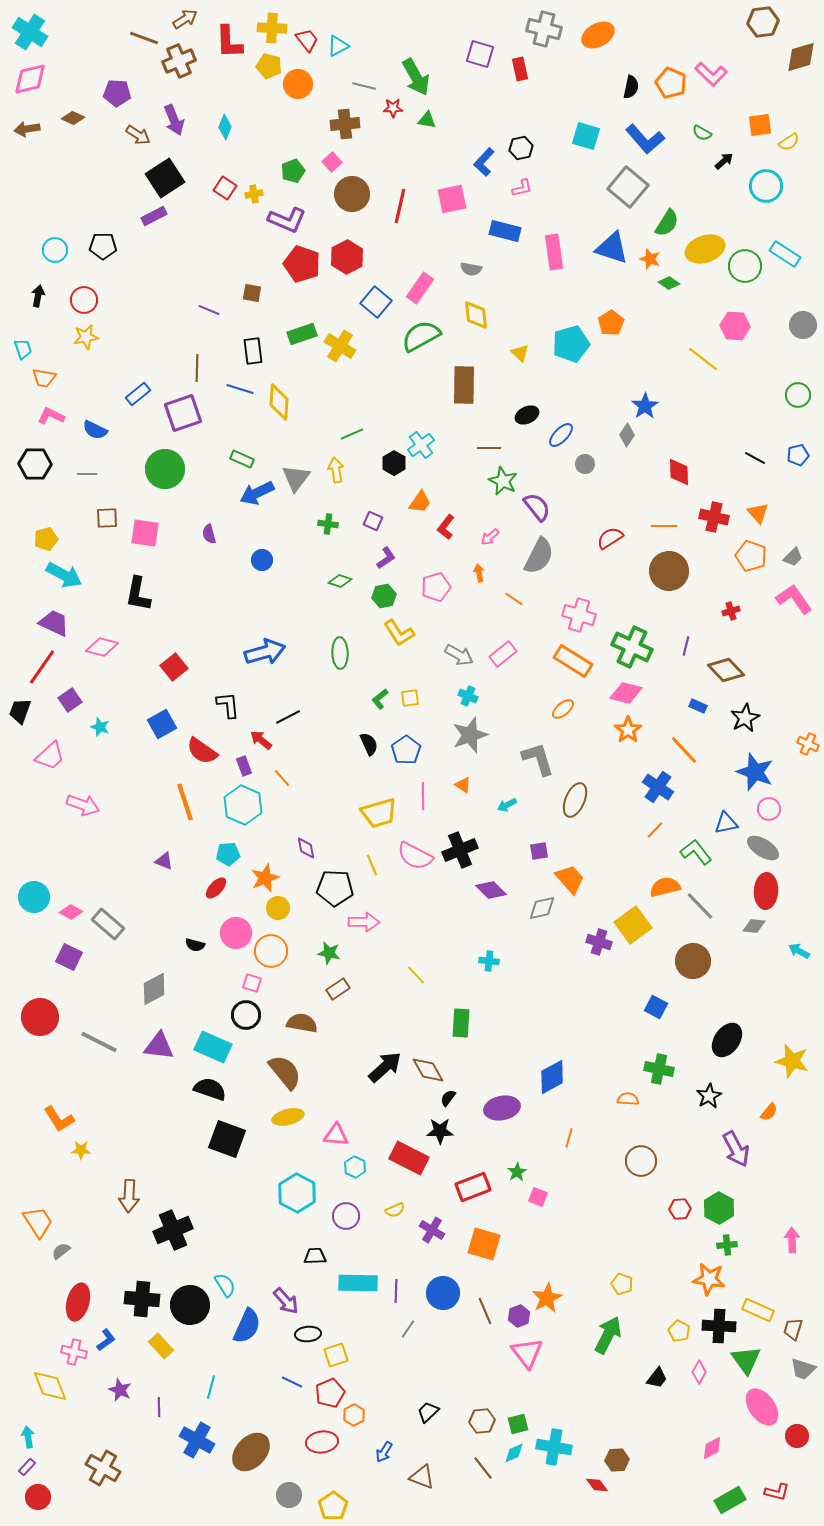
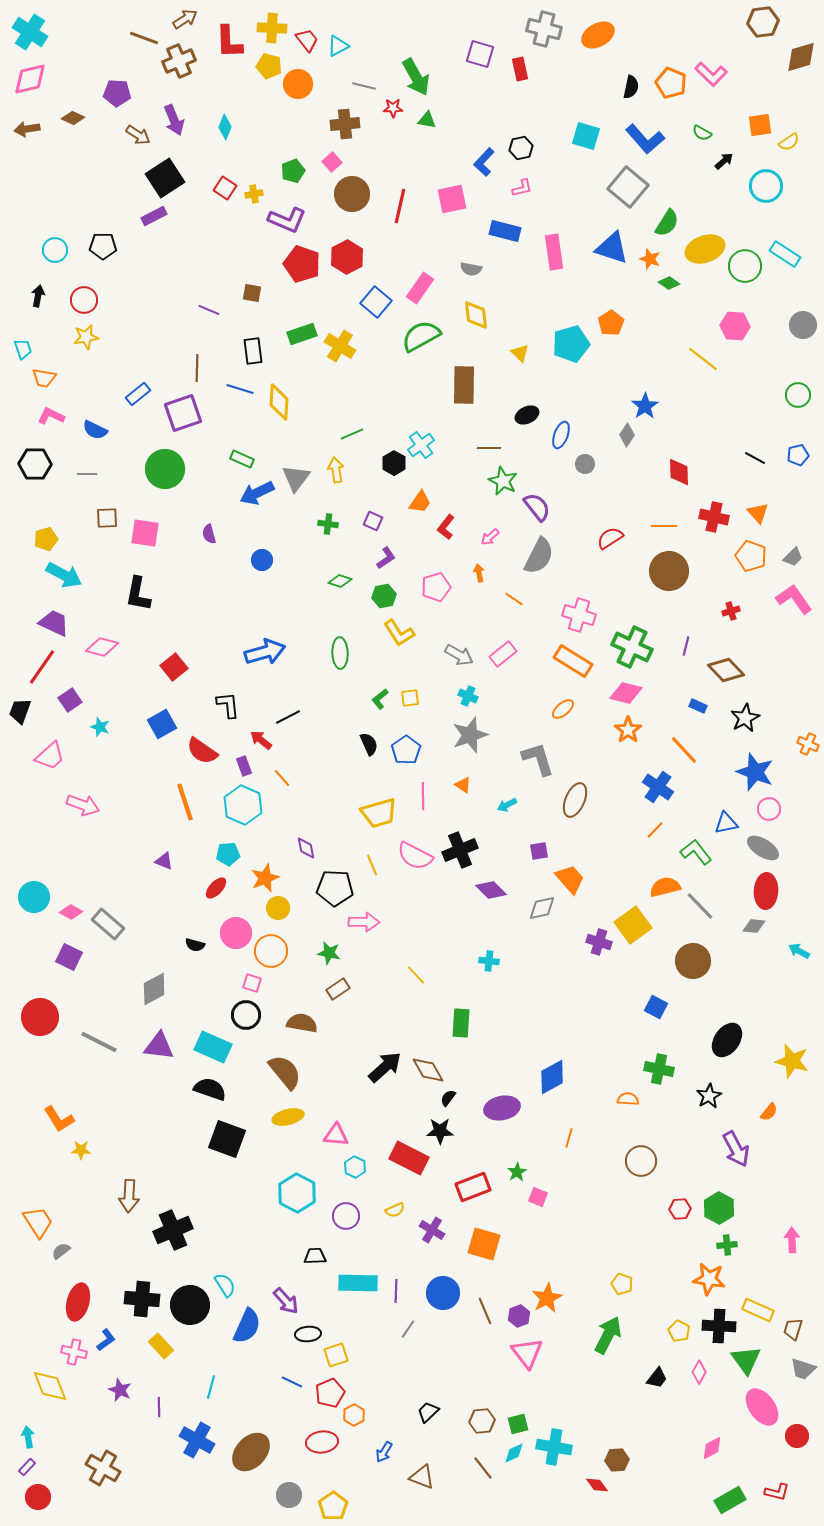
blue ellipse at (561, 435): rotated 24 degrees counterclockwise
